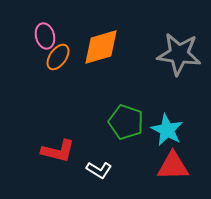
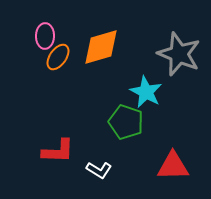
pink ellipse: rotated 15 degrees clockwise
gray star: rotated 15 degrees clockwise
cyan star: moved 21 px left, 38 px up
red L-shape: rotated 12 degrees counterclockwise
